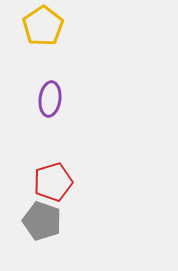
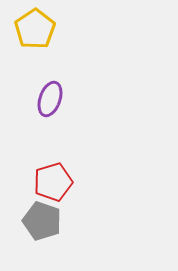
yellow pentagon: moved 8 px left, 3 px down
purple ellipse: rotated 12 degrees clockwise
